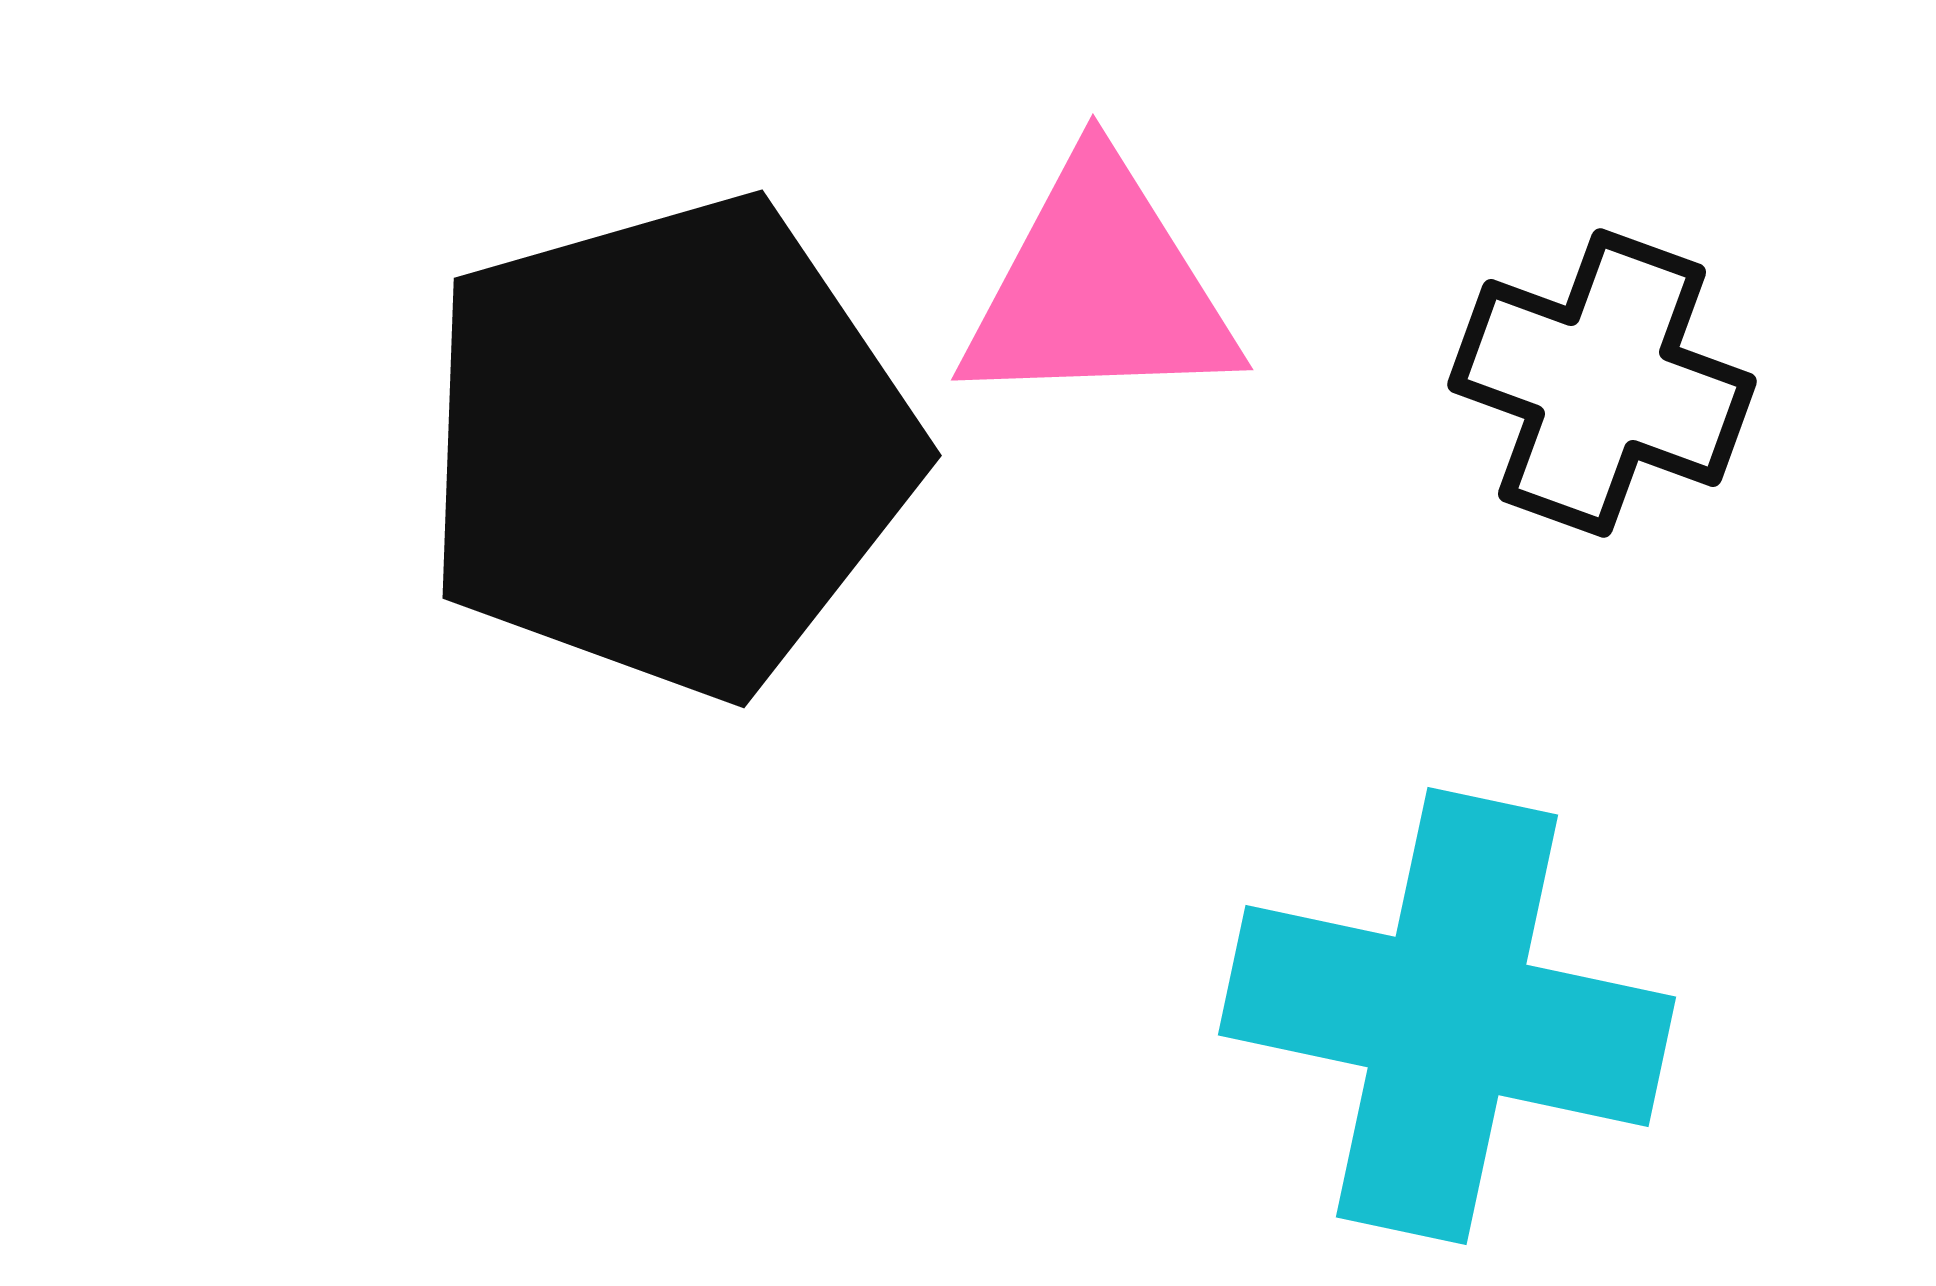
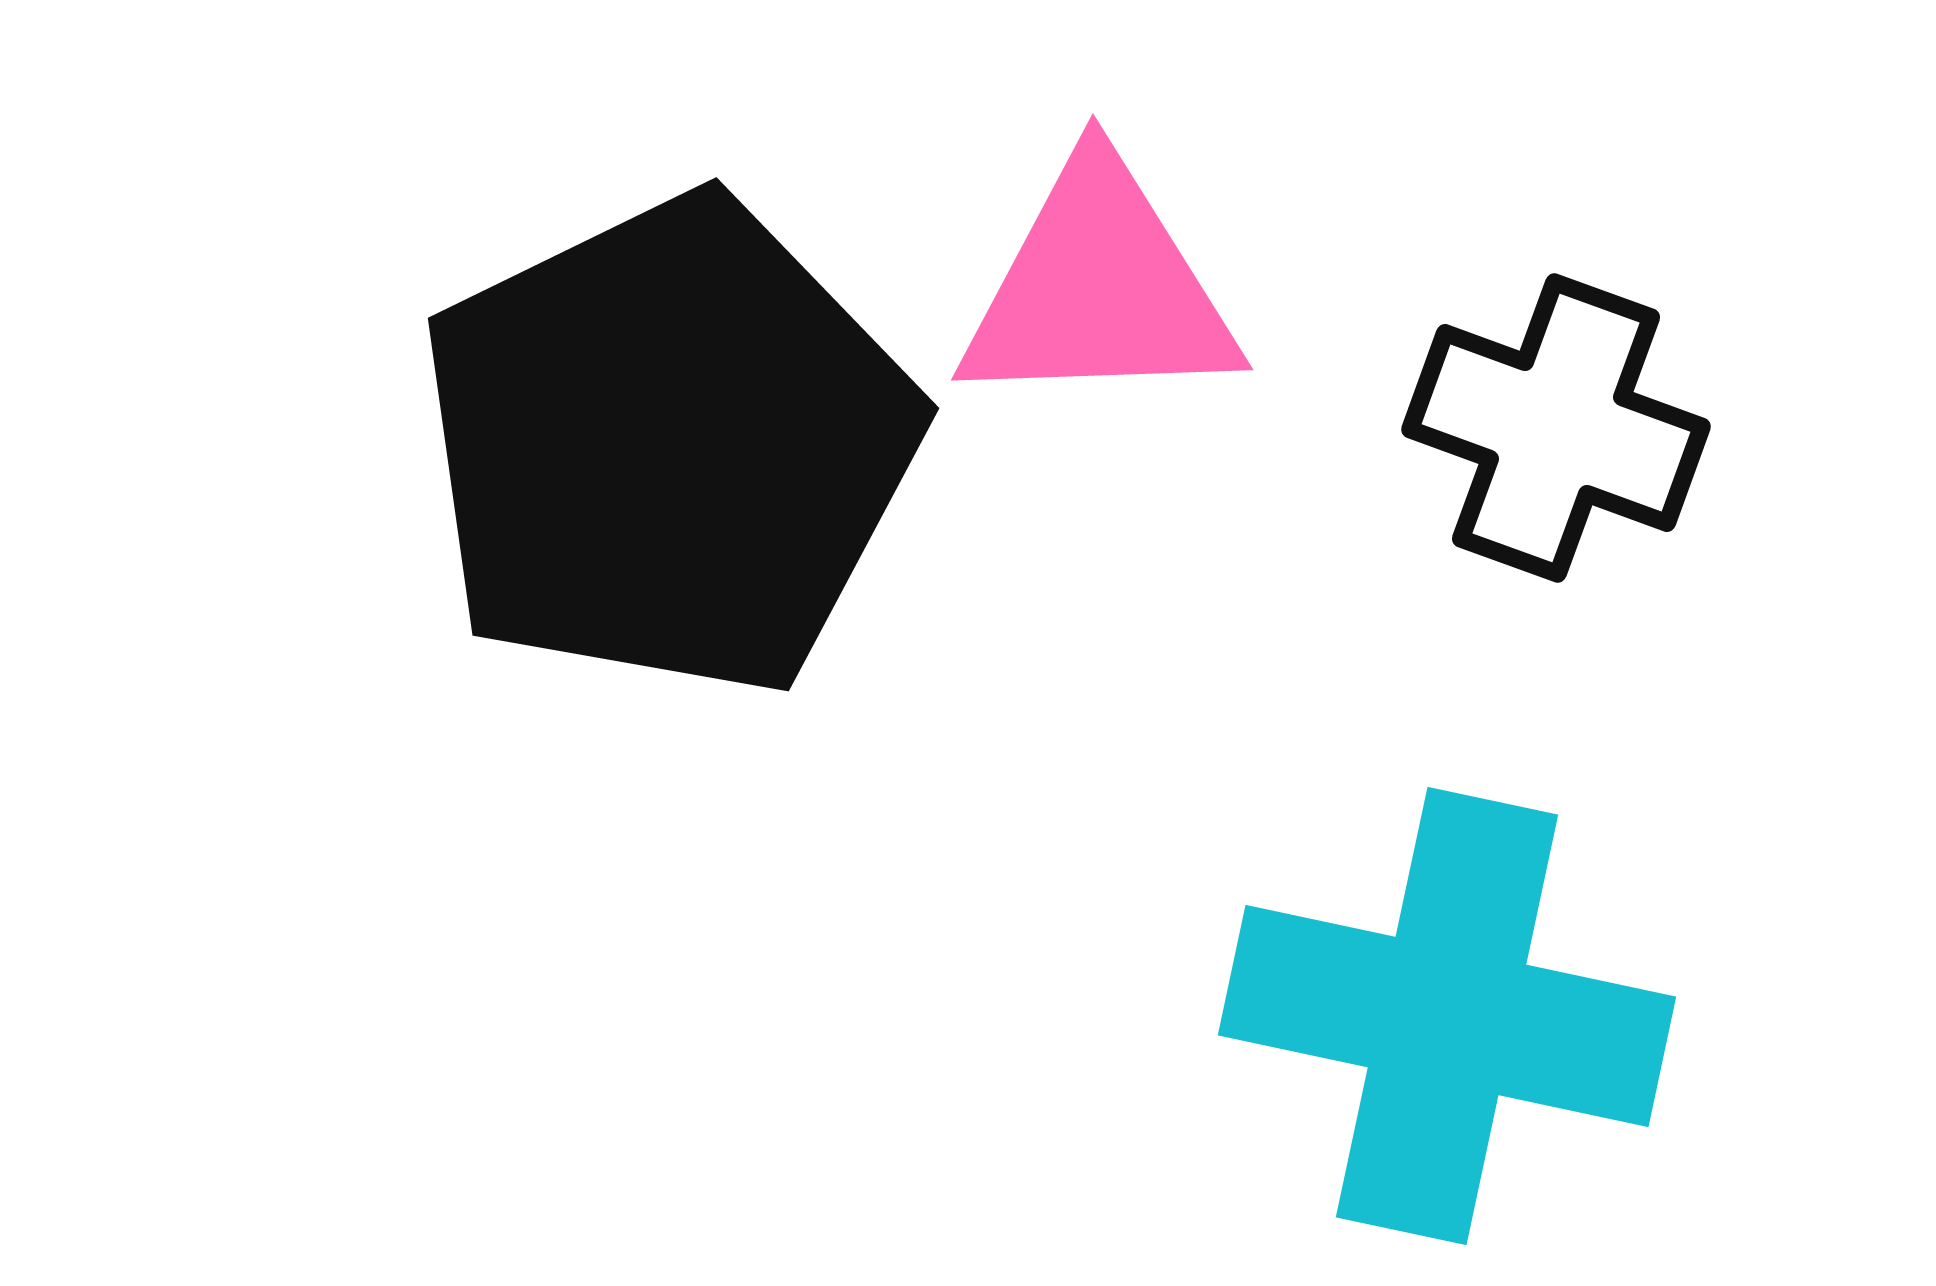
black cross: moved 46 px left, 45 px down
black pentagon: rotated 10 degrees counterclockwise
